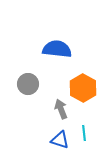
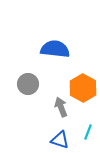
blue semicircle: moved 2 px left
gray arrow: moved 2 px up
cyan line: moved 4 px right, 1 px up; rotated 28 degrees clockwise
